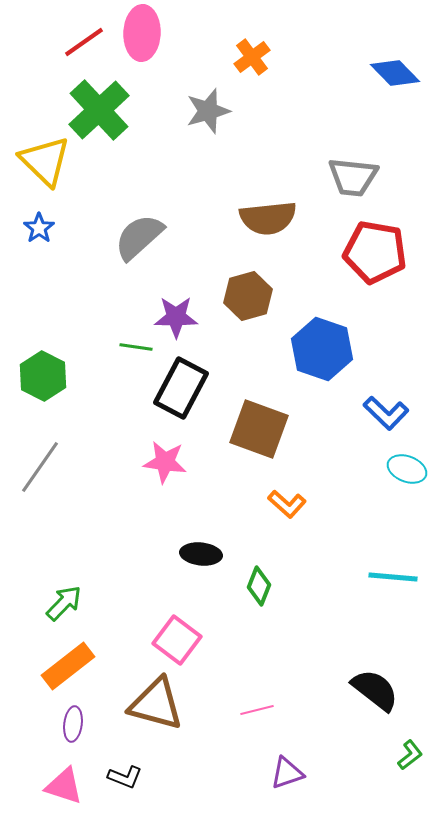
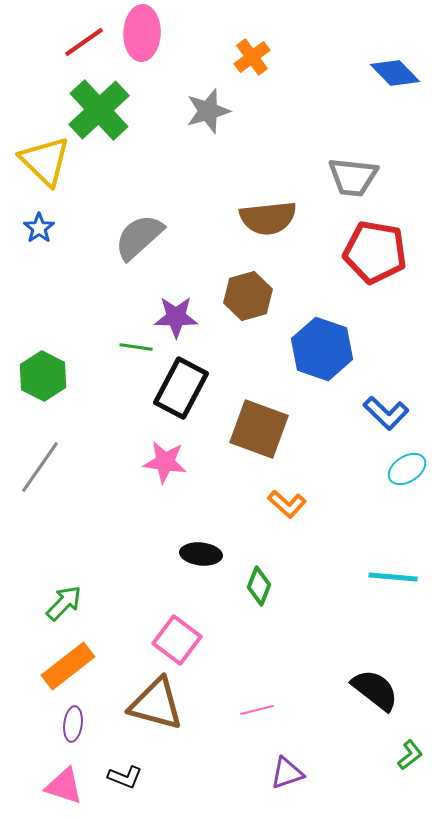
cyan ellipse: rotated 54 degrees counterclockwise
